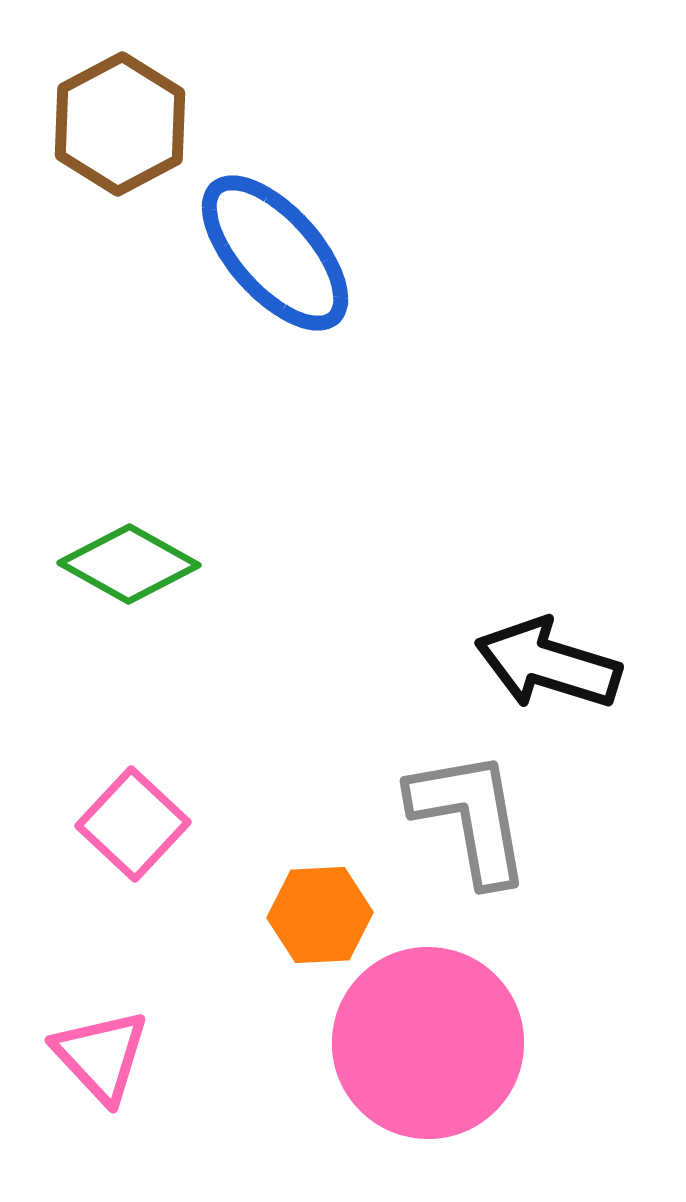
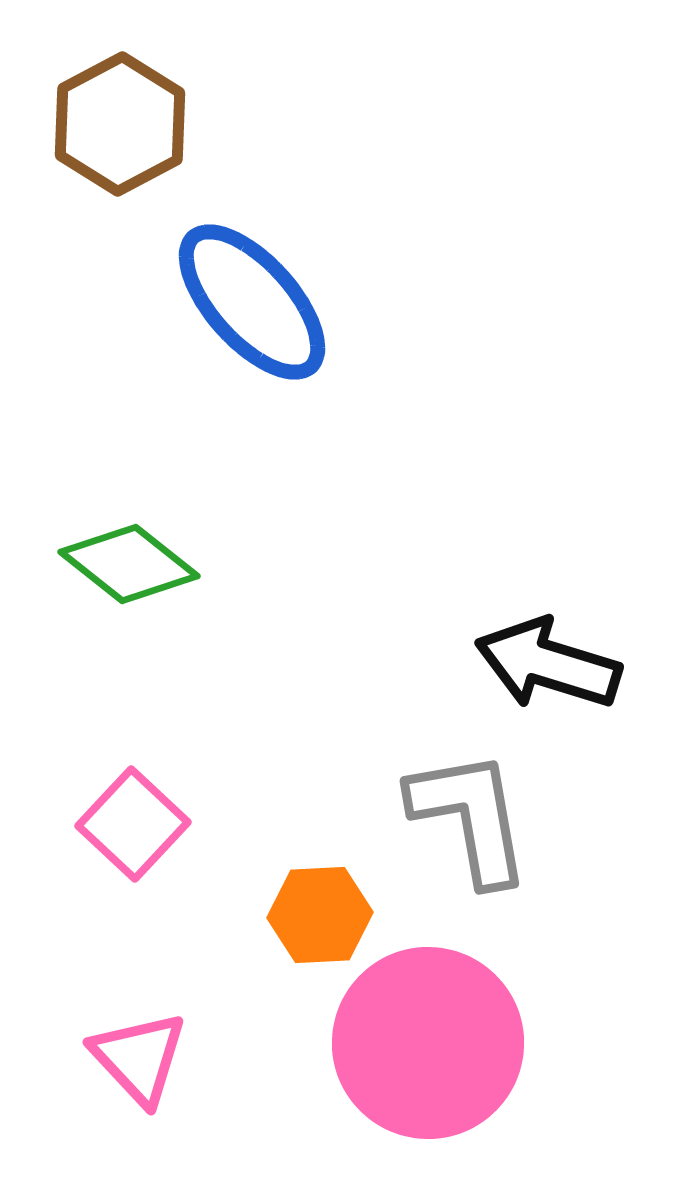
blue ellipse: moved 23 px left, 49 px down
green diamond: rotated 9 degrees clockwise
pink triangle: moved 38 px right, 2 px down
